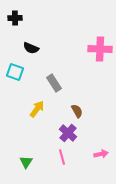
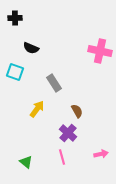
pink cross: moved 2 px down; rotated 10 degrees clockwise
green triangle: rotated 24 degrees counterclockwise
